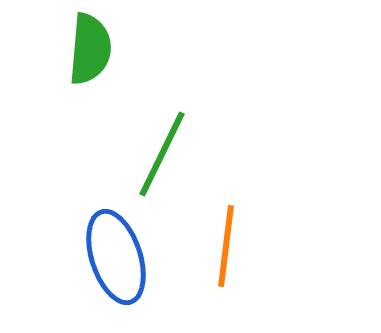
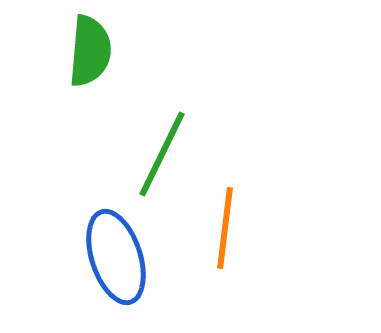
green semicircle: moved 2 px down
orange line: moved 1 px left, 18 px up
